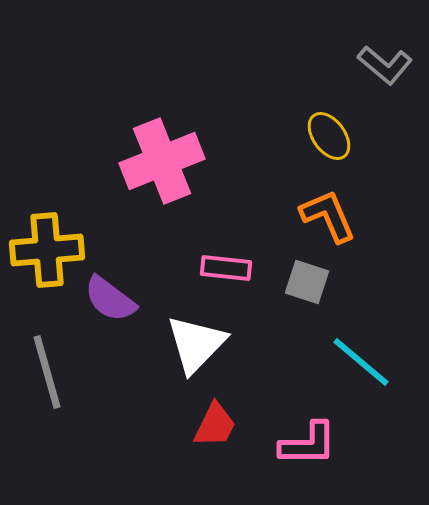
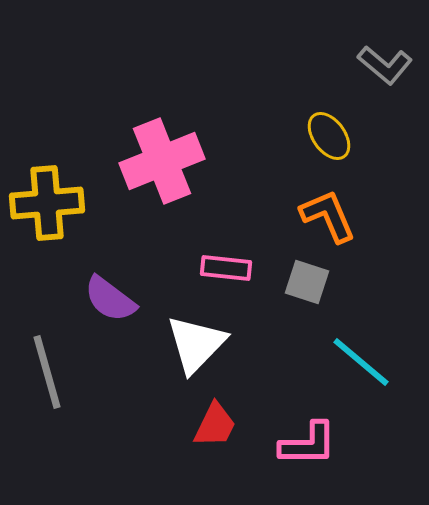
yellow cross: moved 47 px up
